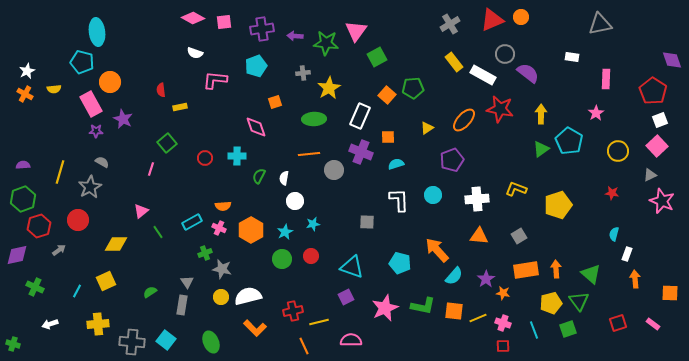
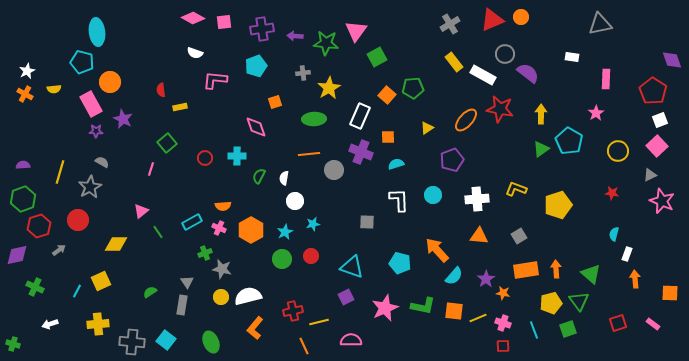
orange ellipse at (464, 120): moved 2 px right
yellow square at (106, 281): moved 5 px left
orange L-shape at (255, 328): rotated 85 degrees clockwise
